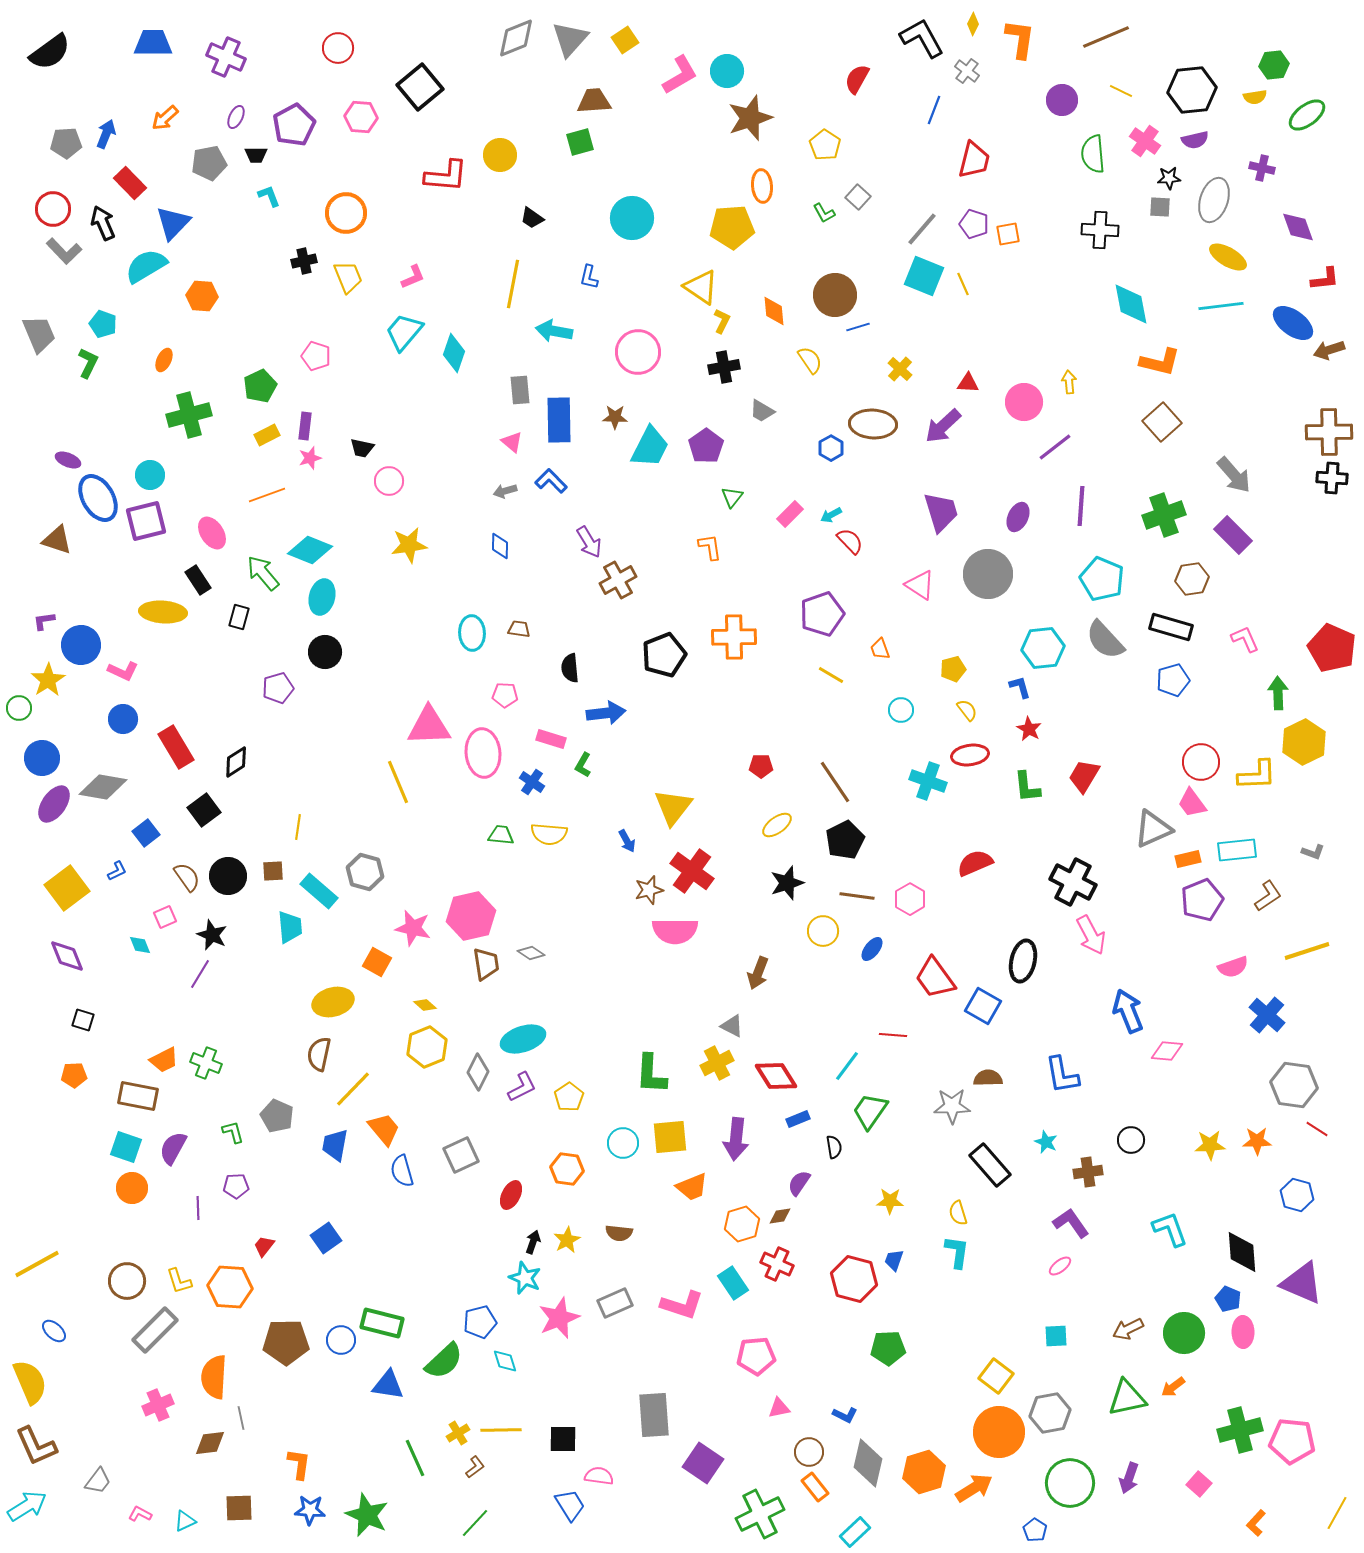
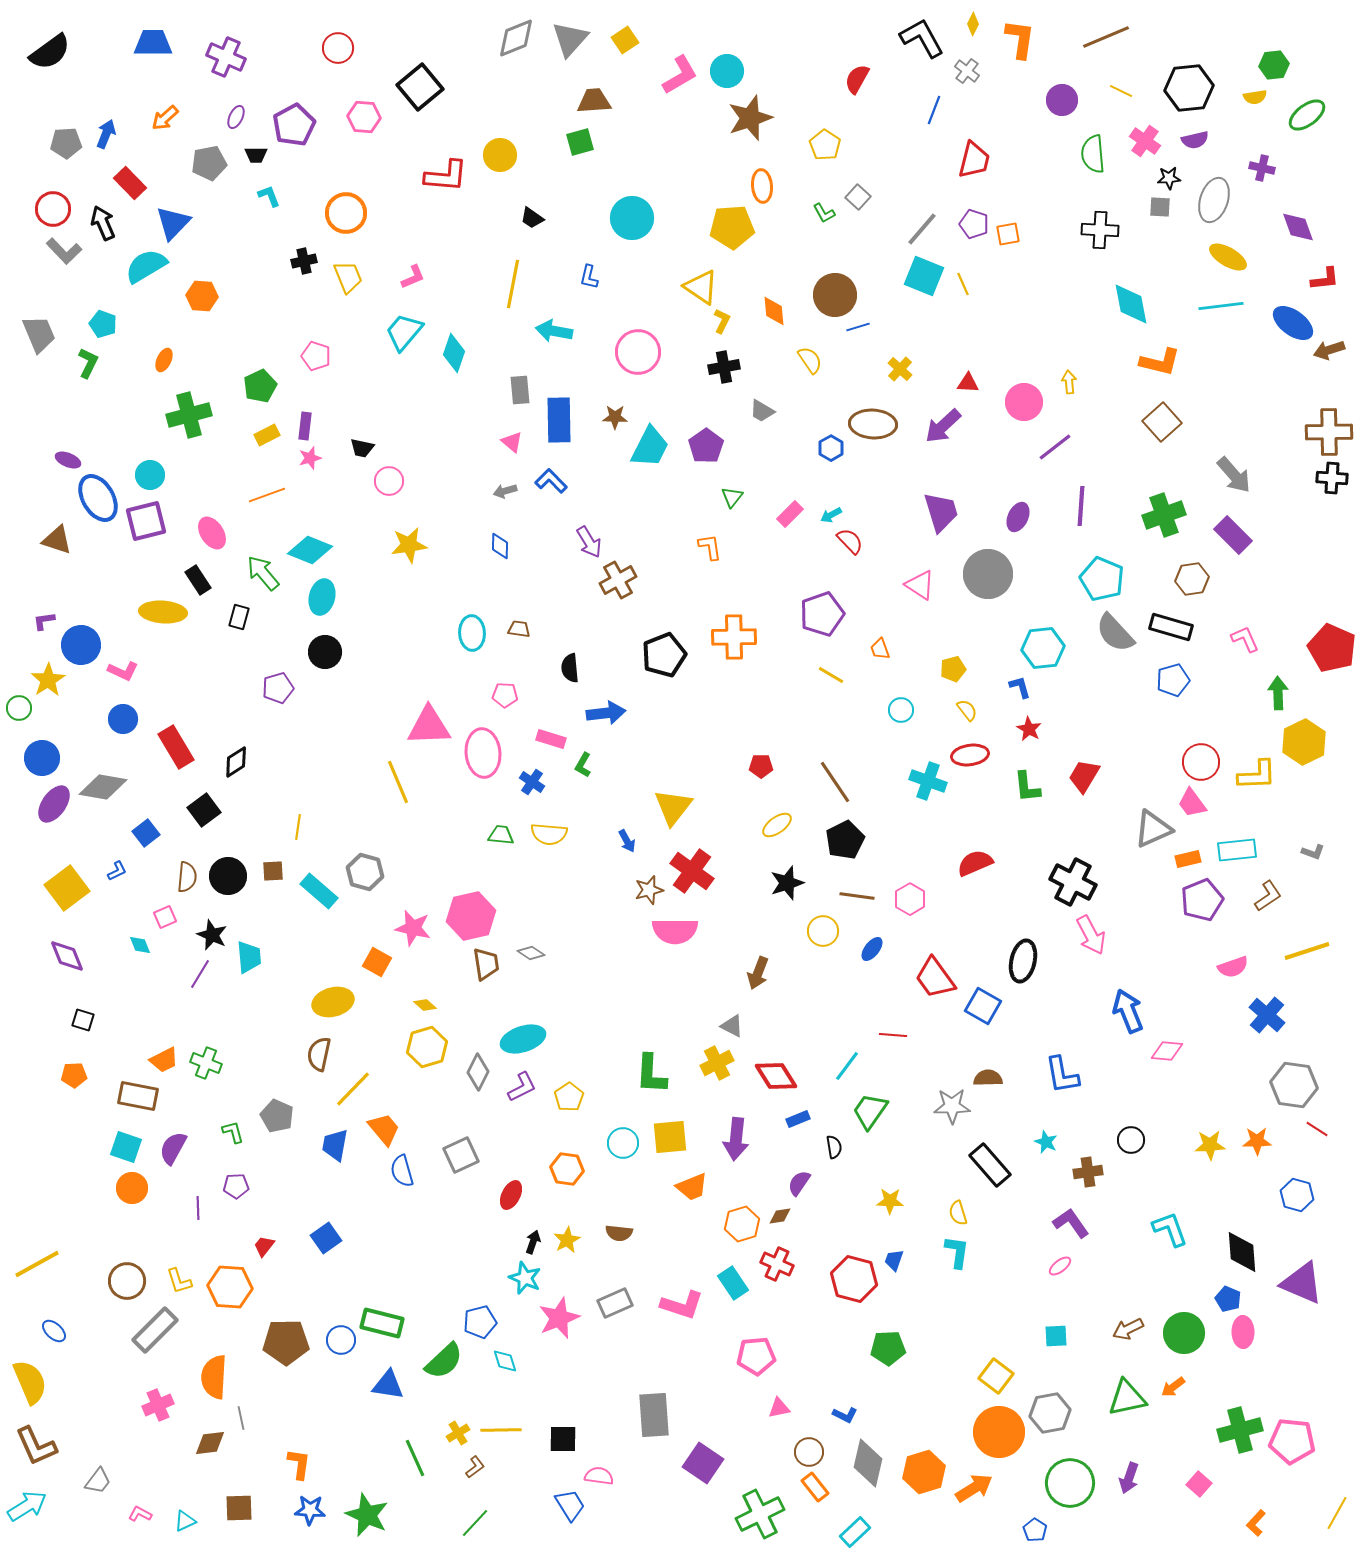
black hexagon at (1192, 90): moved 3 px left, 2 px up
pink hexagon at (361, 117): moved 3 px right
gray semicircle at (1105, 640): moved 10 px right, 7 px up
brown semicircle at (187, 877): rotated 40 degrees clockwise
cyan trapezoid at (290, 927): moved 41 px left, 30 px down
yellow hexagon at (427, 1047): rotated 6 degrees clockwise
